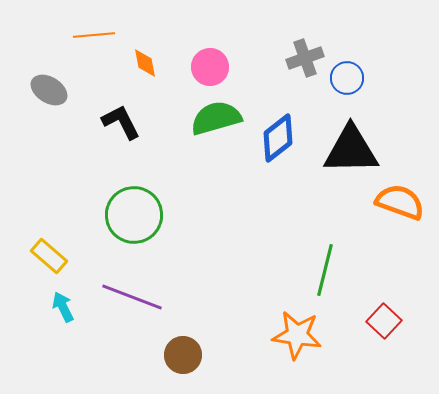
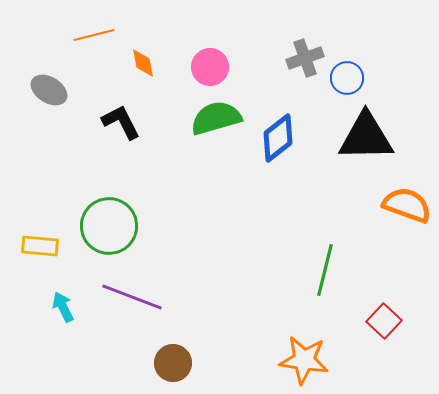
orange line: rotated 9 degrees counterclockwise
orange diamond: moved 2 px left
black triangle: moved 15 px right, 13 px up
orange semicircle: moved 7 px right, 3 px down
green circle: moved 25 px left, 11 px down
yellow rectangle: moved 9 px left, 10 px up; rotated 36 degrees counterclockwise
orange star: moved 7 px right, 25 px down
brown circle: moved 10 px left, 8 px down
